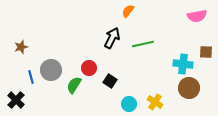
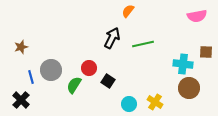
black square: moved 2 px left
black cross: moved 5 px right
